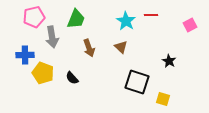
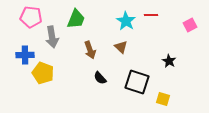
pink pentagon: moved 3 px left; rotated 20 degrees clockwise
brown arrow: moved 1 px right, 2 px down
black semicircle: moved 28 px right
